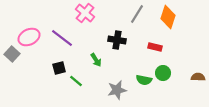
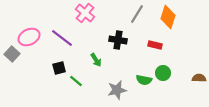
black cross: moved 1 px right
red rectangle: moved 2 px up
brown semicircle: moved 1 px right, 1 px down
